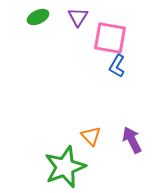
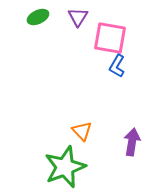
orange triangle: moved 9 px left, 5 px up
purple arrow: moved 2 px down; rotated 36 degrees clockwise
